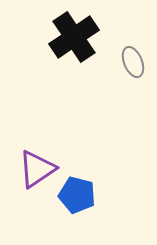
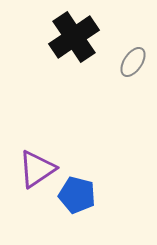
gray ellipse: rotated 56 degrees clockwise
